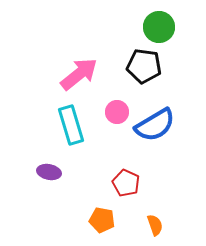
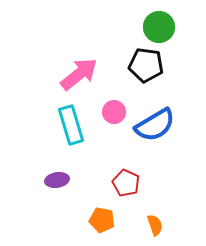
black pentagon: moved 2 px right, 1 px up
pink circle: moved 3 px left
purple ellipse: moved 8 px right, 8 px down; rotated 20 degrees counterclockwise
